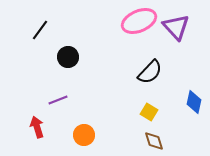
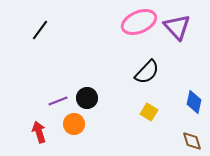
pink ellipse: moved 1 px down
purple triangle: moved 1 px right
black circle: moved 19 px right, 41 px down
black semicircle: moved 3 px left
purple line: moved 1 px down
red arrow: moved 2 px right, 5 px down
orange circle: moved 10 px left, 11 px up
brown diamond: moved 38 px right
